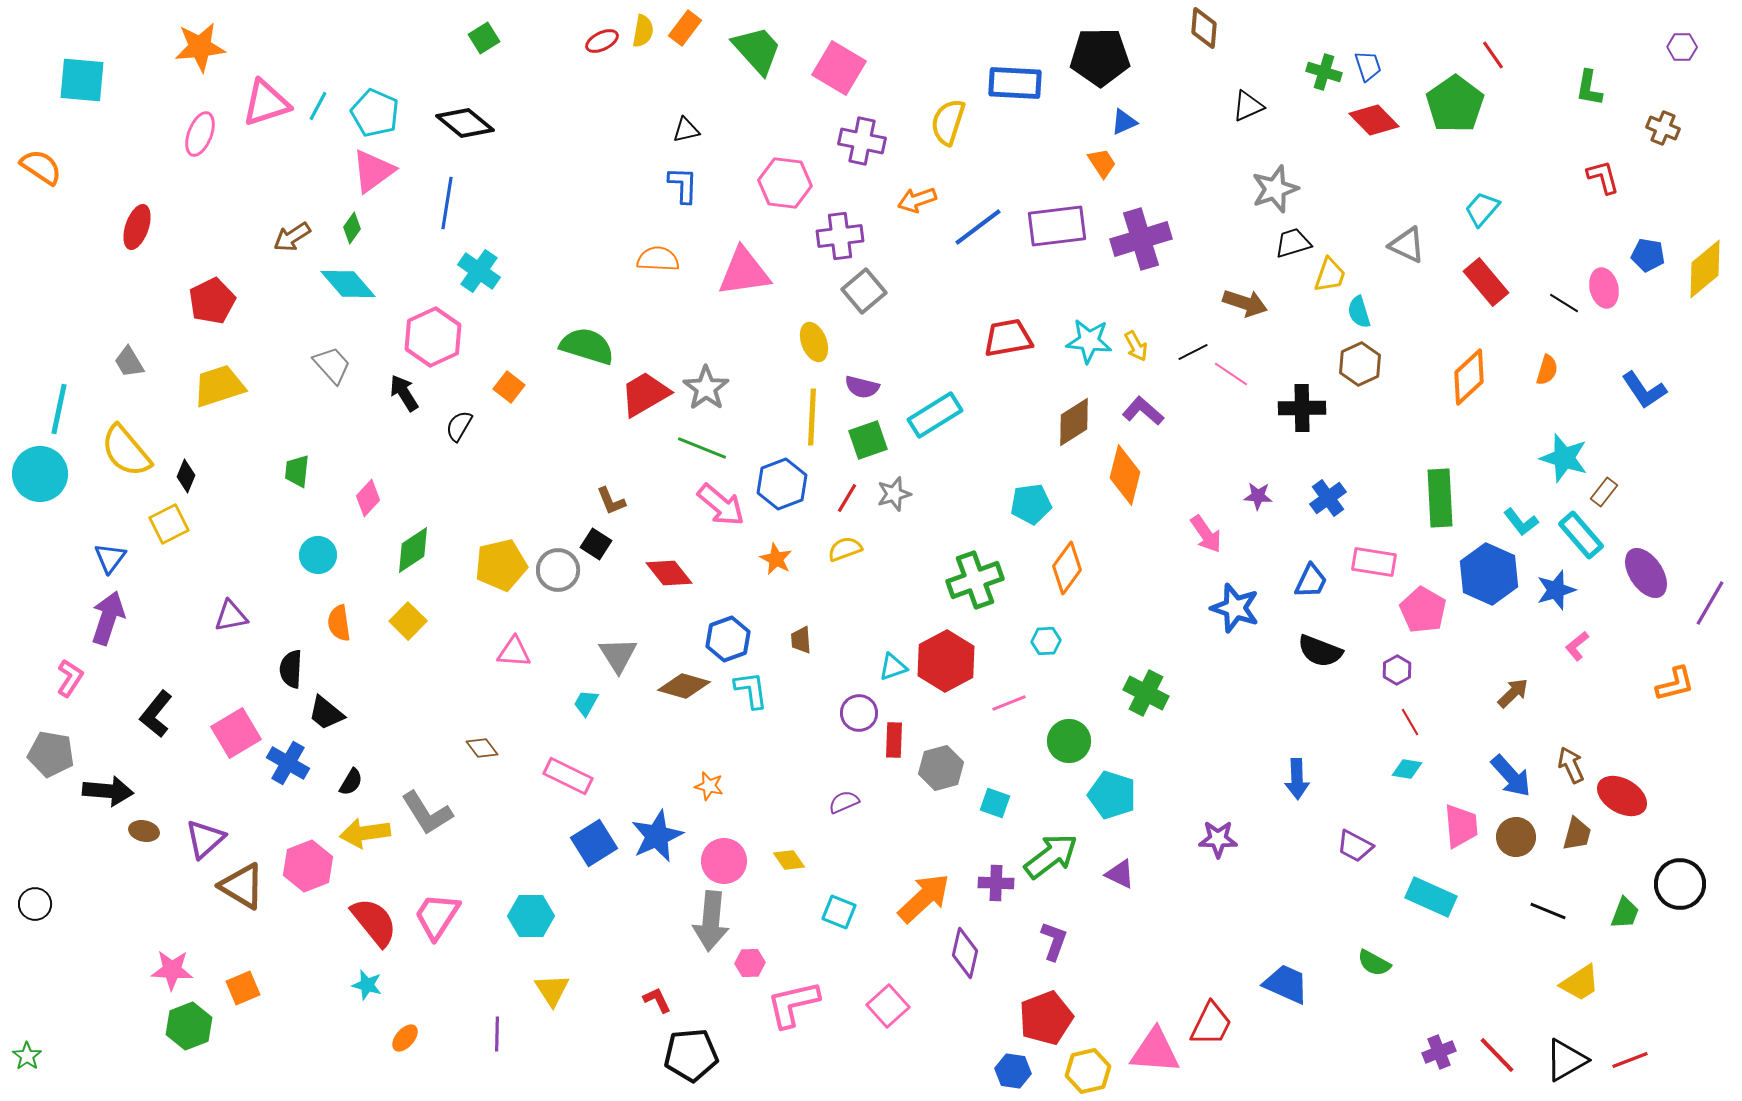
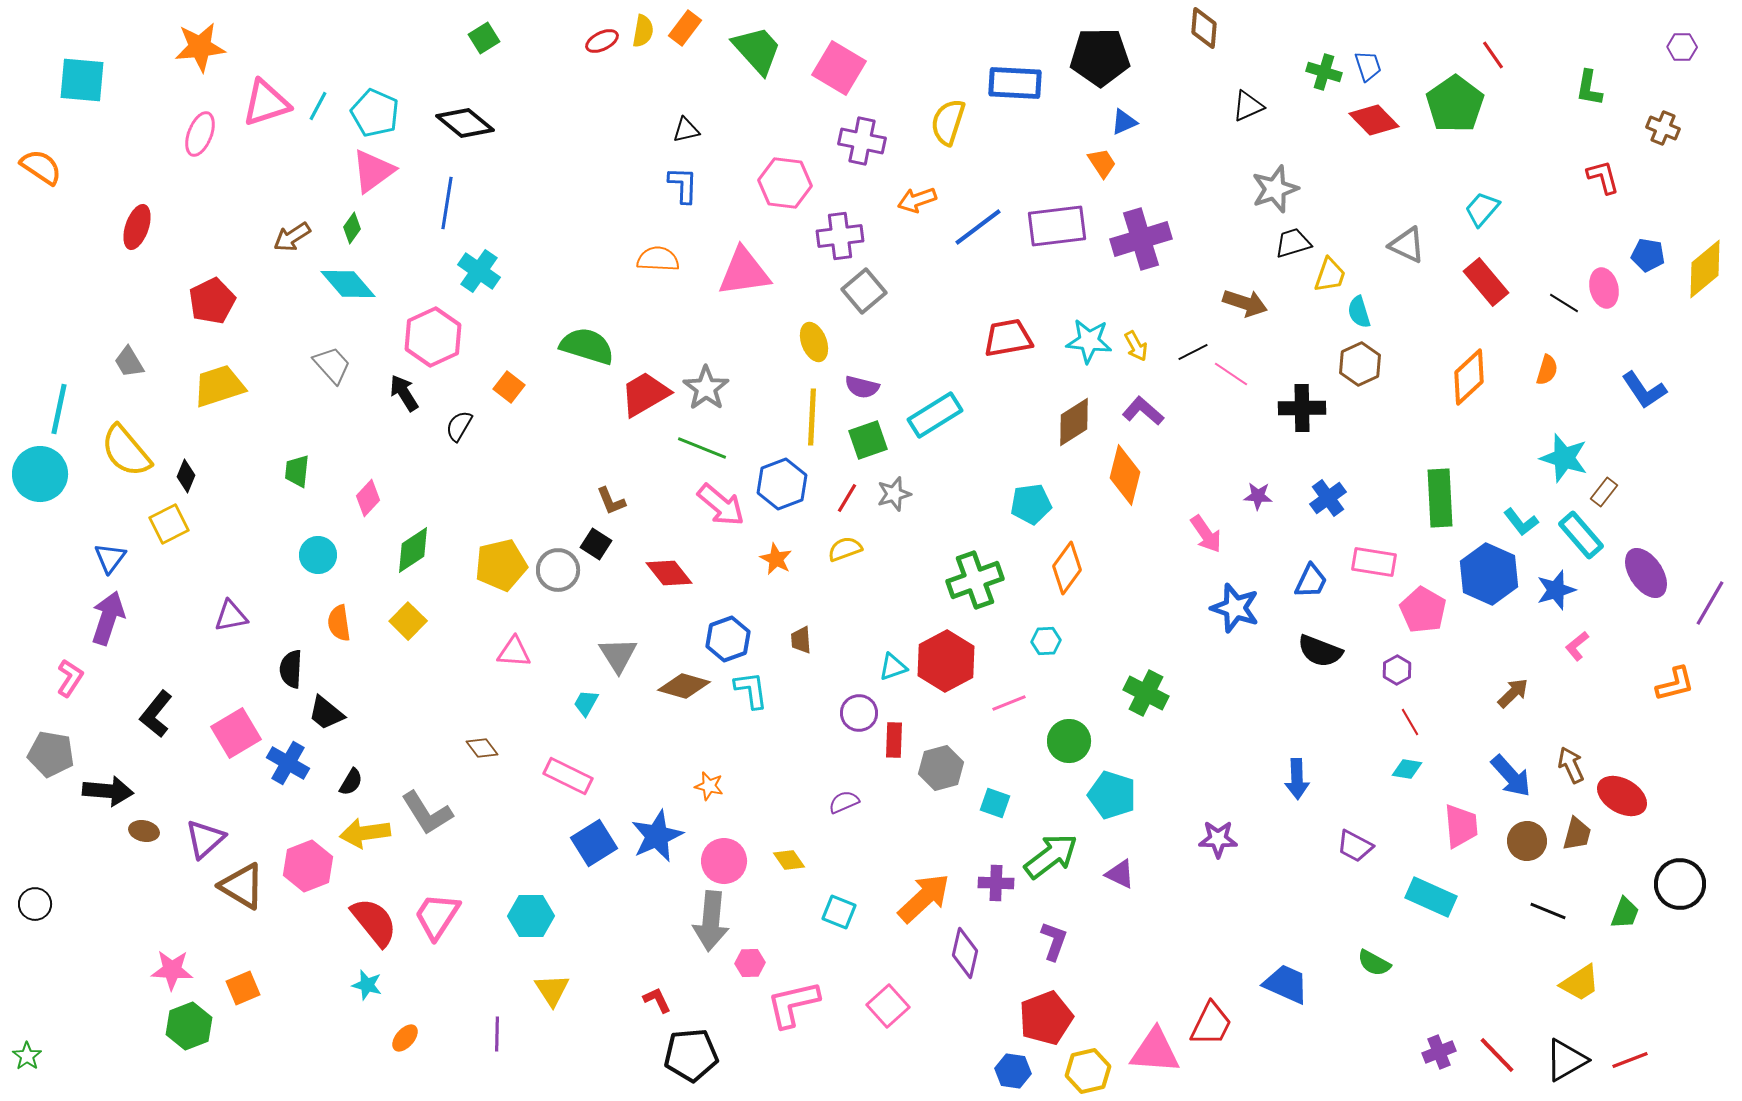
brown circle at (1516, 837): moved 11 px right, 4 px down
